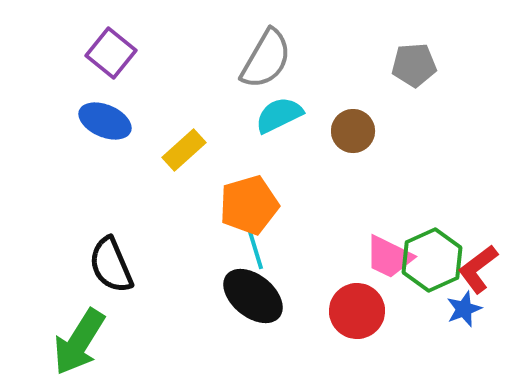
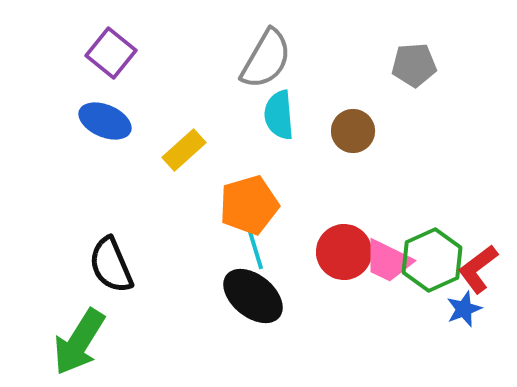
cyan semicircle: rotated 69 degrees counterclockwise
pink trapezoid: moved 1 px left, 4 px down
red circle: moved 13 px left, 59 px up
